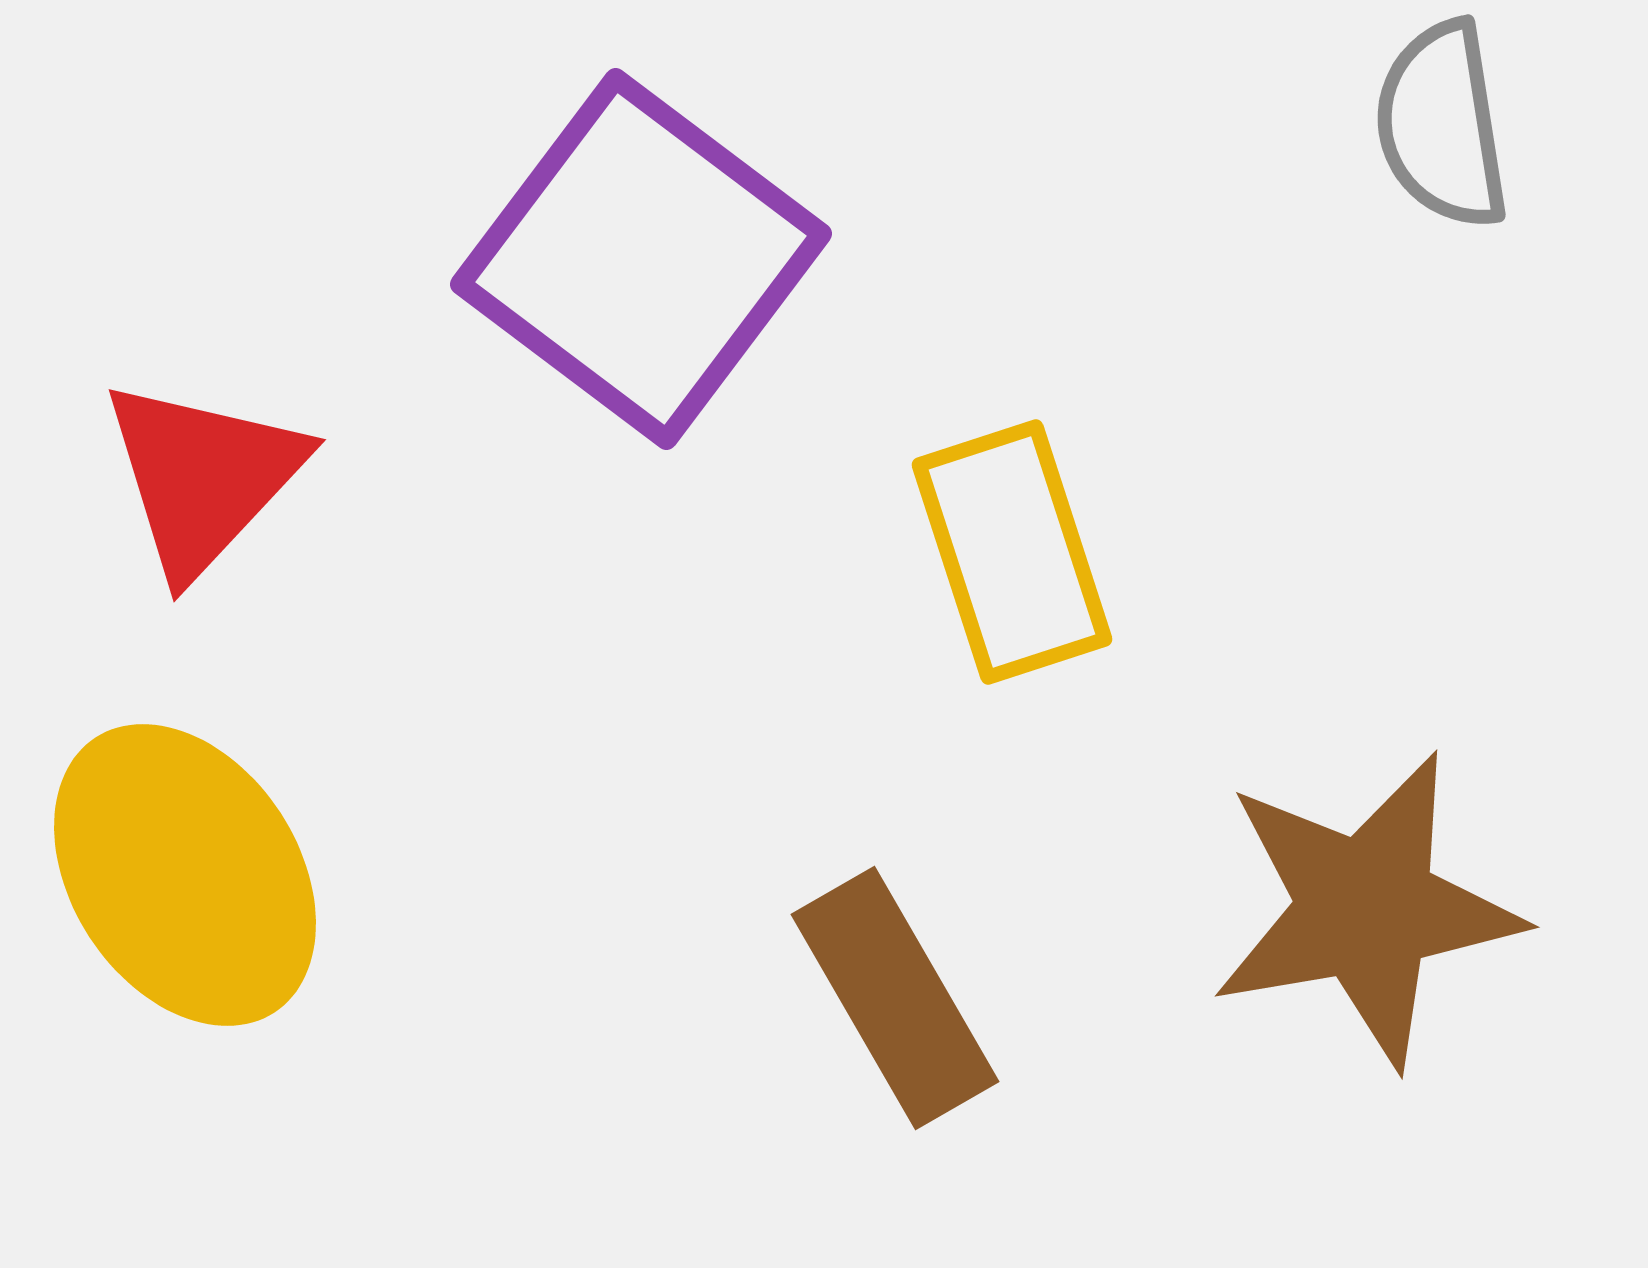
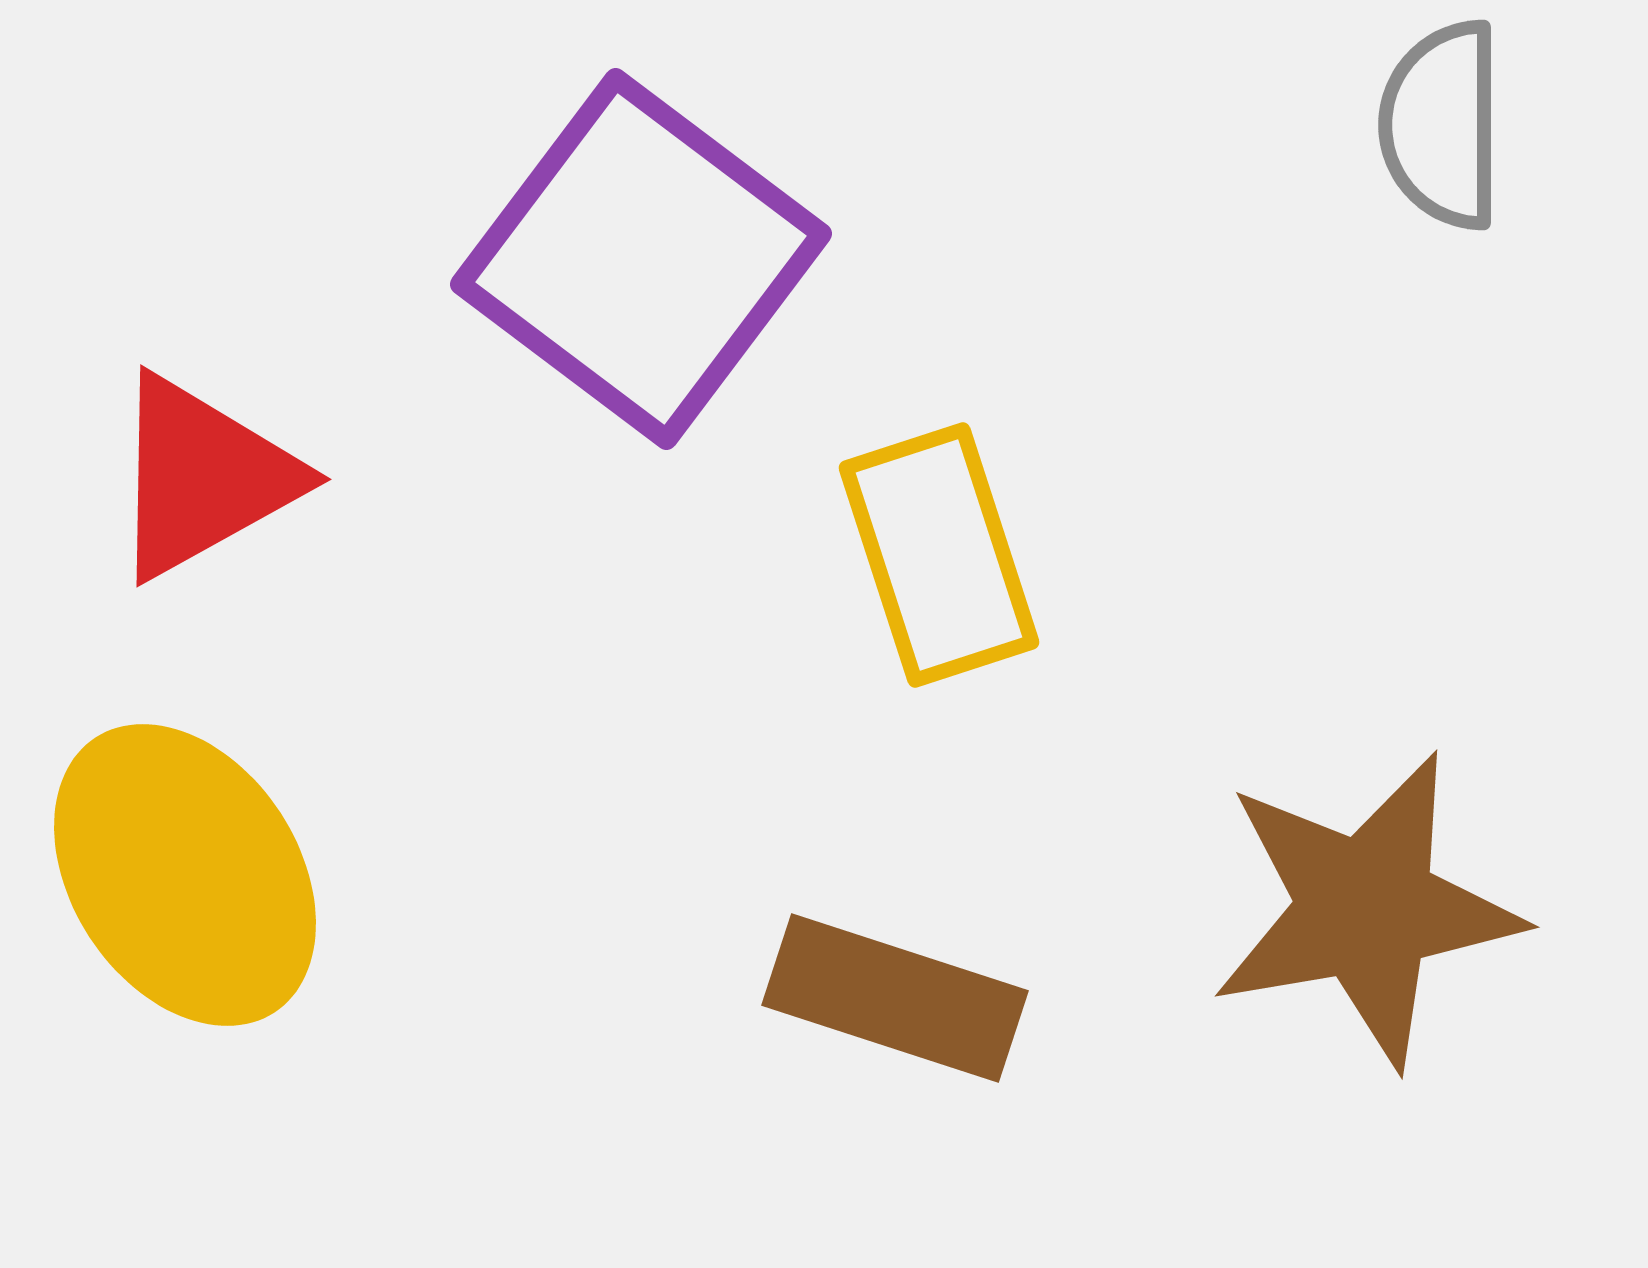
gray semicircle: rotated 9 degrees clockwise
red triangle: rotated 18 degrees clockwise
yellow rectangle: moved 73 px left, 3 px down
brown rectangle: rotated 42 degrees counterclockwise
